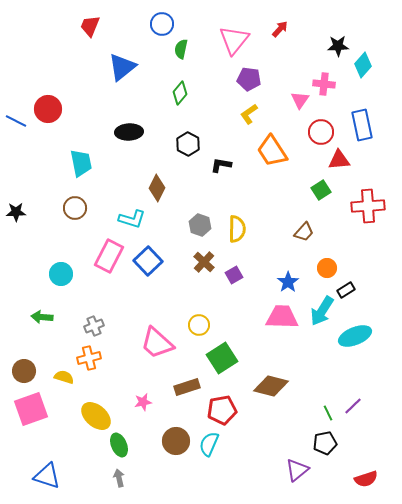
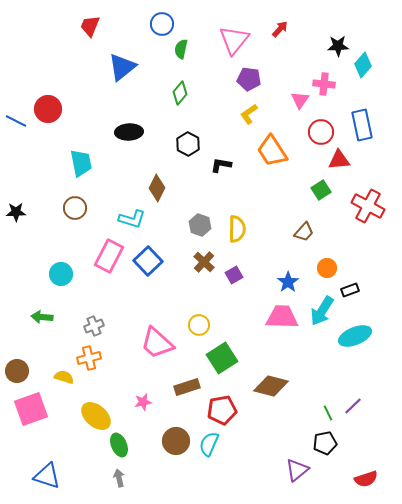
red cross at (368, 206): rotated 32 degrees clockwise
black rectangle at (346, 290): moved 4 px right; rotated 12 degrees clockwise
brown circle at (24, 371): moved 7 px left
